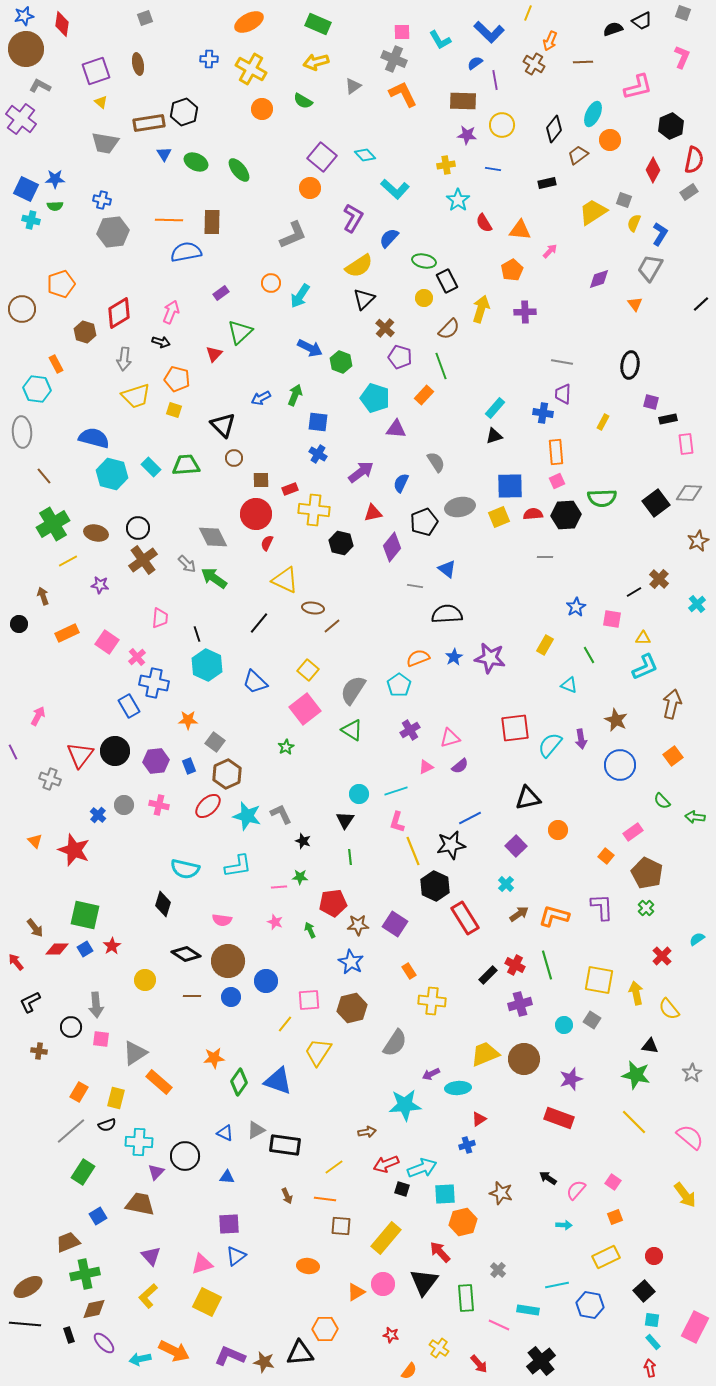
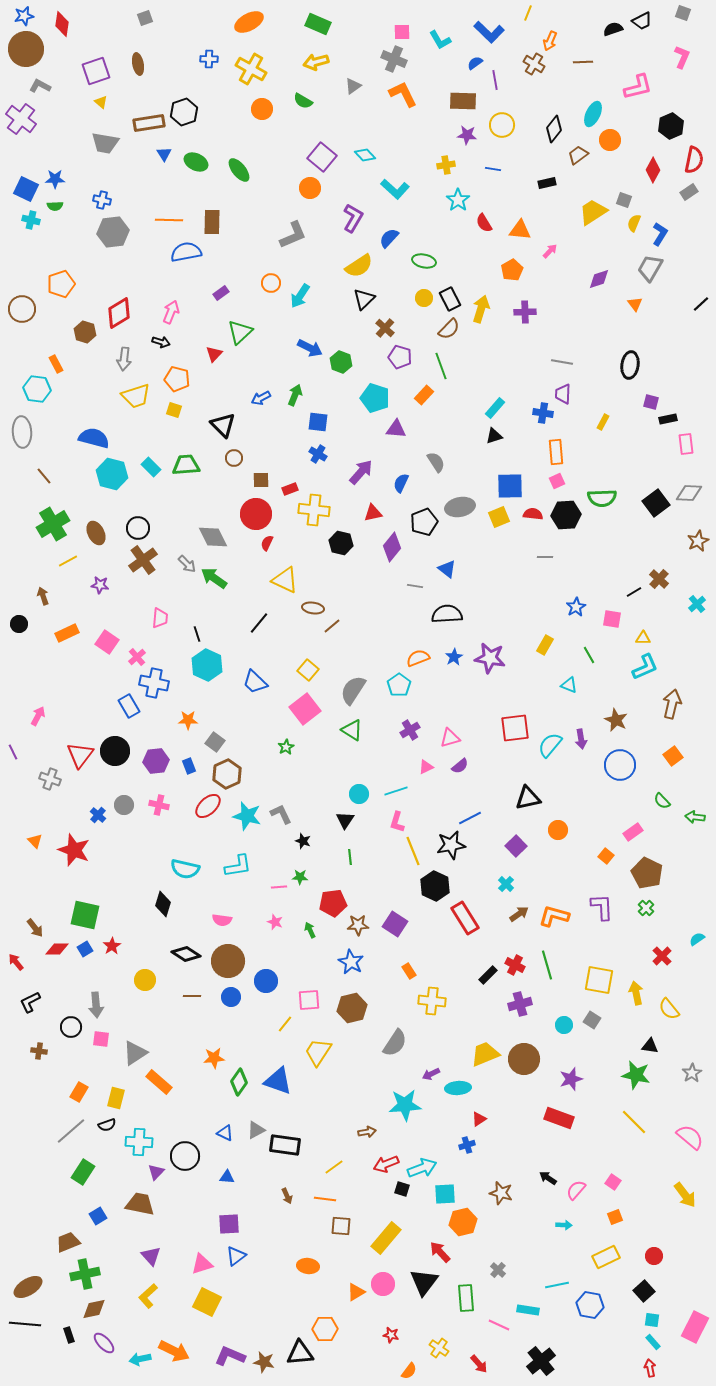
black rectangle at (447, 281): moved 3 px right, 18 px down
purple arrow at (361, 472): rotated 12 degrees counterclockwise
red semicircle at (533, 514): rotated 12 degrees clockwise
brown ellipse at (96, 533): rotated 50 degrees clockwise
